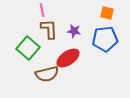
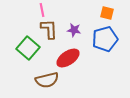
purple star: moved 1 px up
blue pentagon: rotated 10 degrees counterclockwise
brown semicircle: moved 6 px down
